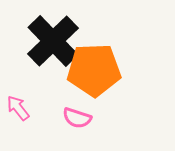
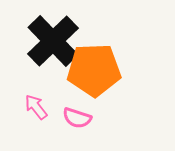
pink arrow: moved 18 px right, 1 px up
